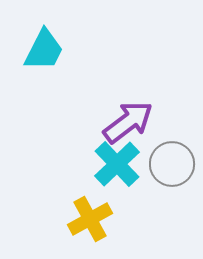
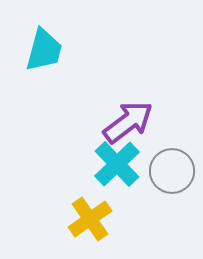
cyan trapezoid: rotated 12 degrees counterclockwise
gray circle: moved 7 px down
yellow cross: rotated 6 degrees counterclockwise
